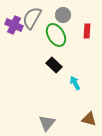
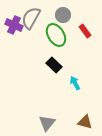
gray semicircle: moved 1 px left
red rectangle: moved 2 px left; rotated 40 degrees counterclockwise
brown triangle: moved 4 px left, 3 px down
